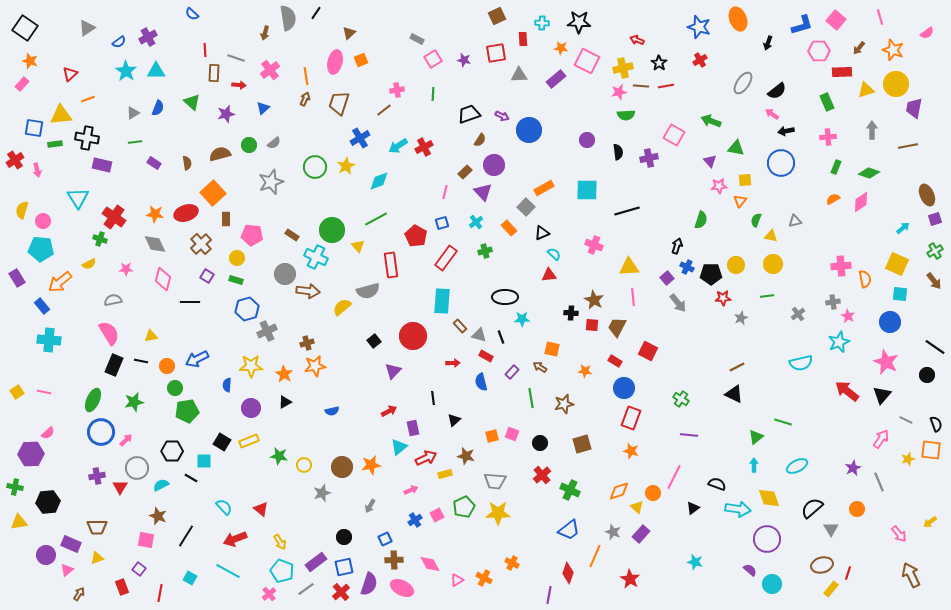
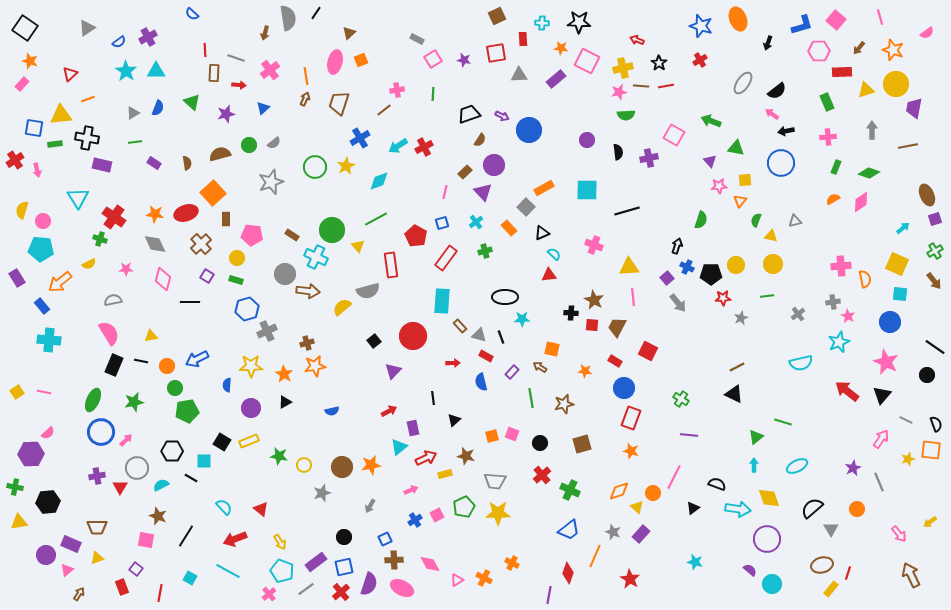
blue star at (699, 27): moved 2 px right, 1 px up
purple square at (139, 569): moved 3 px left
